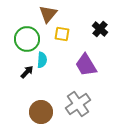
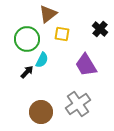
brown triangle: rotated 12 degrees clockwise
cyan semicircle: rotated 21 degrees clockwise
